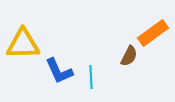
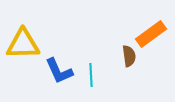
orange rectangle: moved 2 px left, 1 px down
brown semicircle: rotated 35 degrees counterclockwise
cyan line: moved 2 px up
